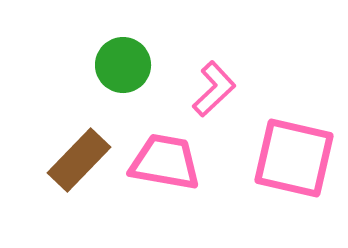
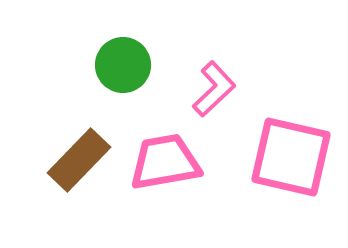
pink square: moved 3 px left, 1 px up
pink trapezoid: rotated 20 degrees counterclockwise
